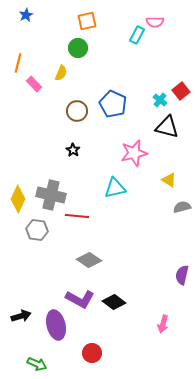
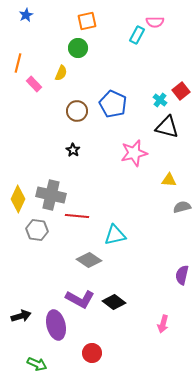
yellow triangle: rotated 28 degrees counterclockwise
cyan triangle: moved 47 px down
